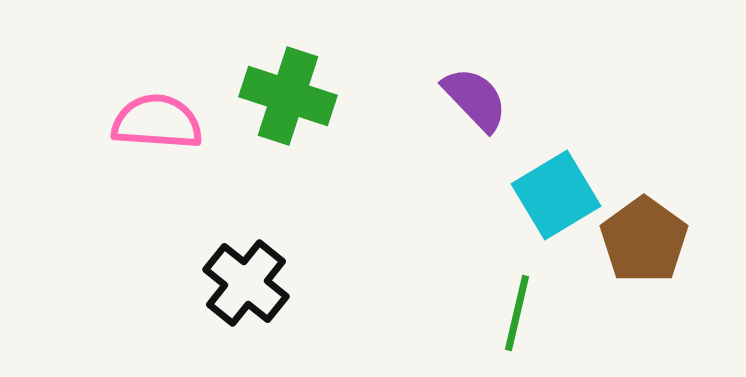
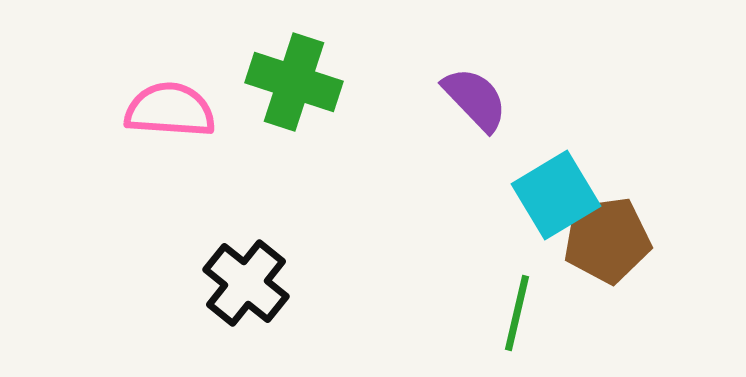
green cross: moved 6 px right, 14 px up
pink semicircle: moved 13 px right, 12 px up
brown pentagon: moved 37 px left; rotated 28 degrees clockwise
